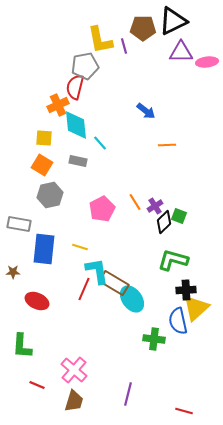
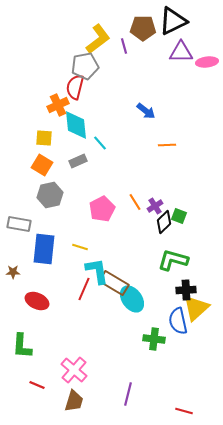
yellow L-shape at (100, 40): moved 2 px left, 1 px up; rotated 116 degrees counterclockwise
gray rectangle at (78, 161): rotated 36 degrees counterclockwise
